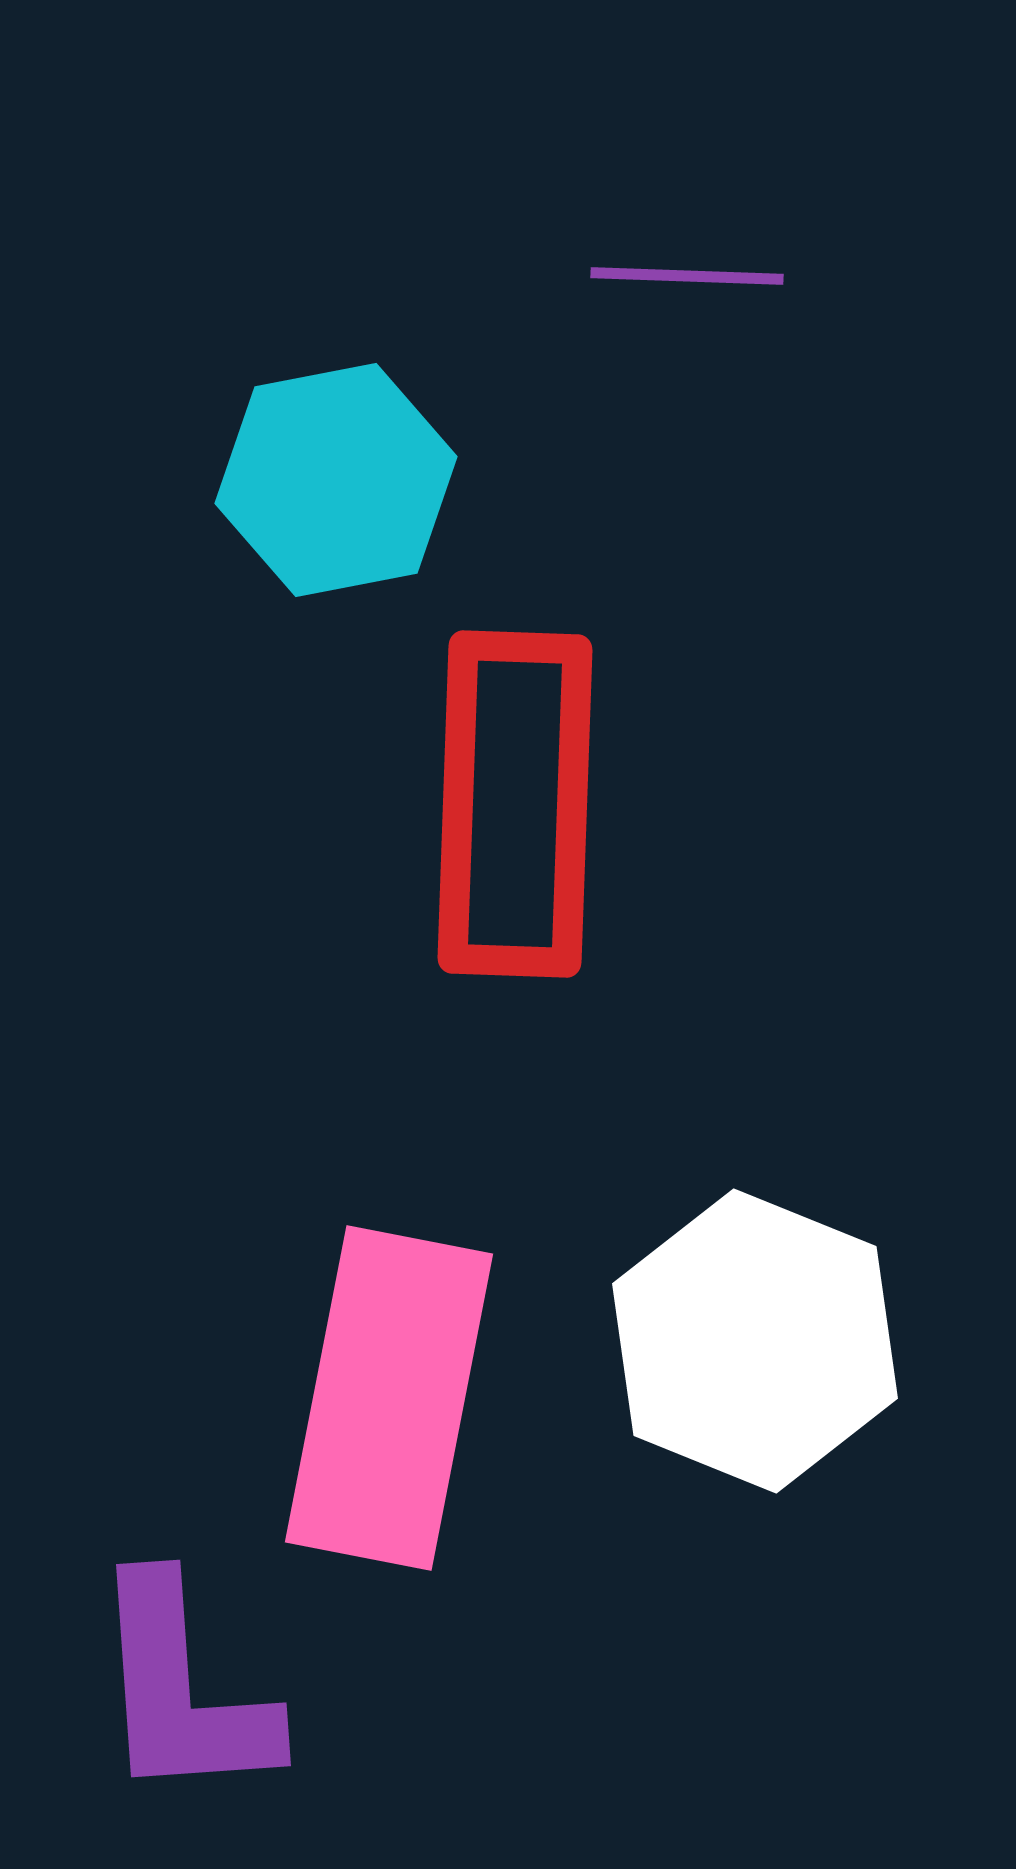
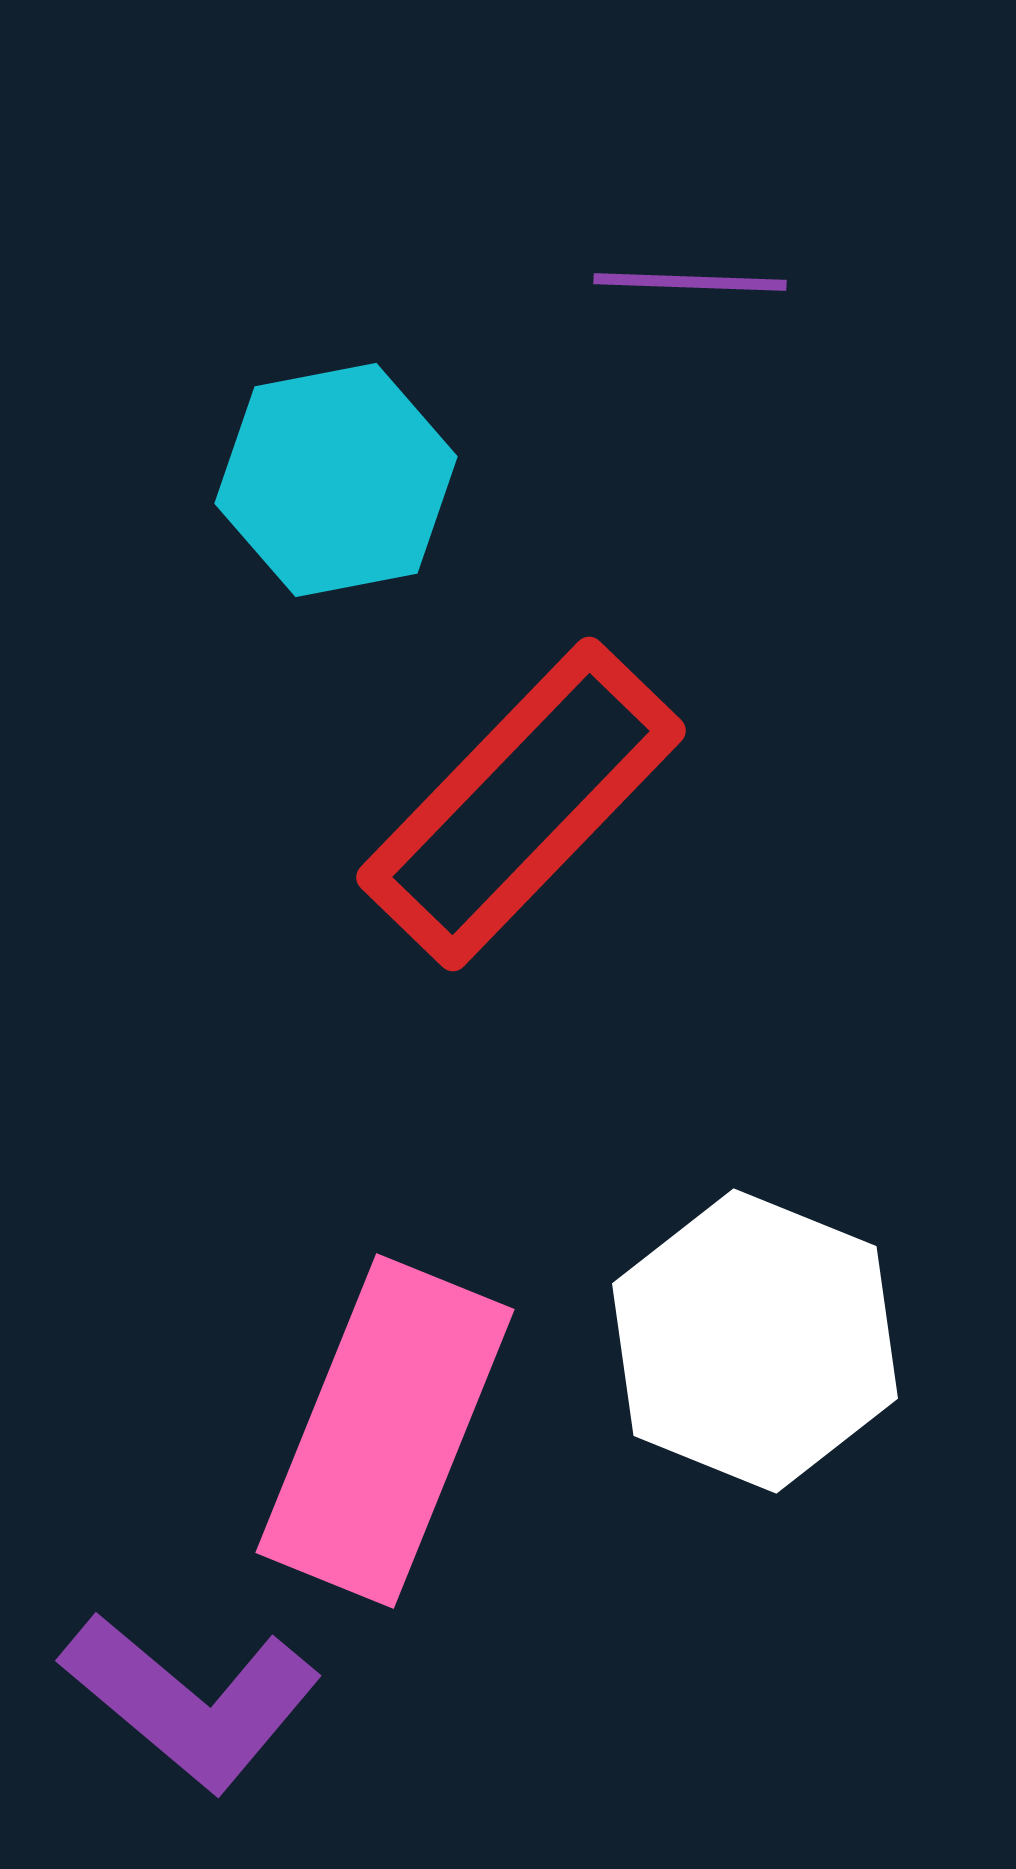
purple line: moved 3 px right, 6 px down
red rectangle: moved 6 px right; rotated 42 degrees clockwise
pink rectangle: moved 4 px left, 33 px down; rotated 11 degrees clockwise
purple L-shape: moved 9 px right, 11 px down; rotated 46 degrees counterclockwise
